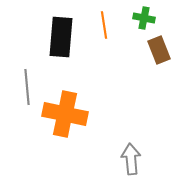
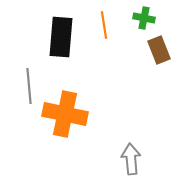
gray line: moved 2 px right, 1 px up
